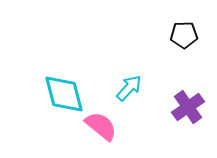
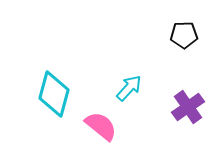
cyan diamond: moved 10 px left; rotated 30 degrees clockwise
